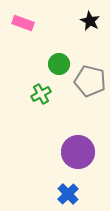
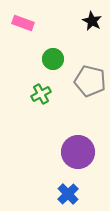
black star: moved 2 px right
green circle: moved 6 px left, 5 px up
